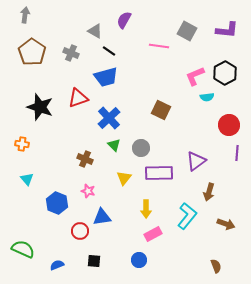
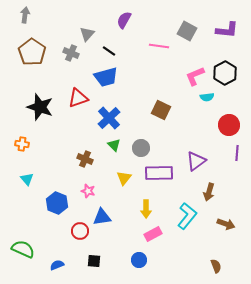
gray triangle at (95, 31): moved 8 px left, 3 px down; rotated 42 degrees clockwise
